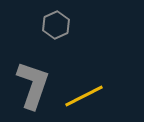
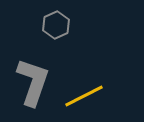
gray L-shape: moved 3 px up
